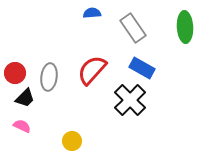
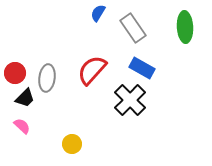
blue semicircle: moved 6 px right; rotated 54 degrees counterclockwise
gray ellipse: moved 2 px left, 1 px down
pink semicircle: rotated 18 degrees clockwise
yellow circle: moved 3 px down
